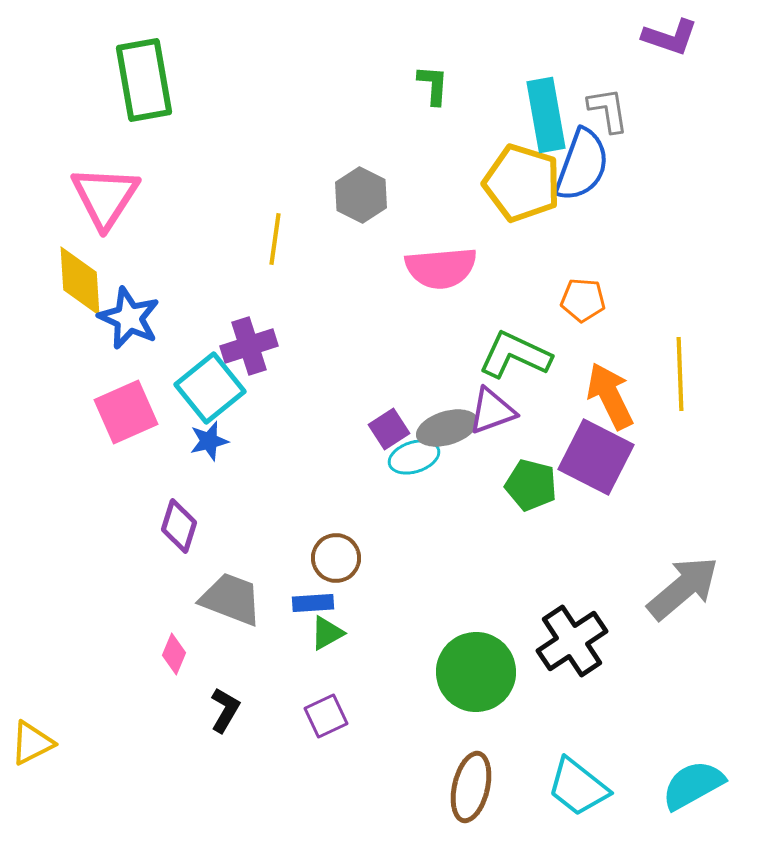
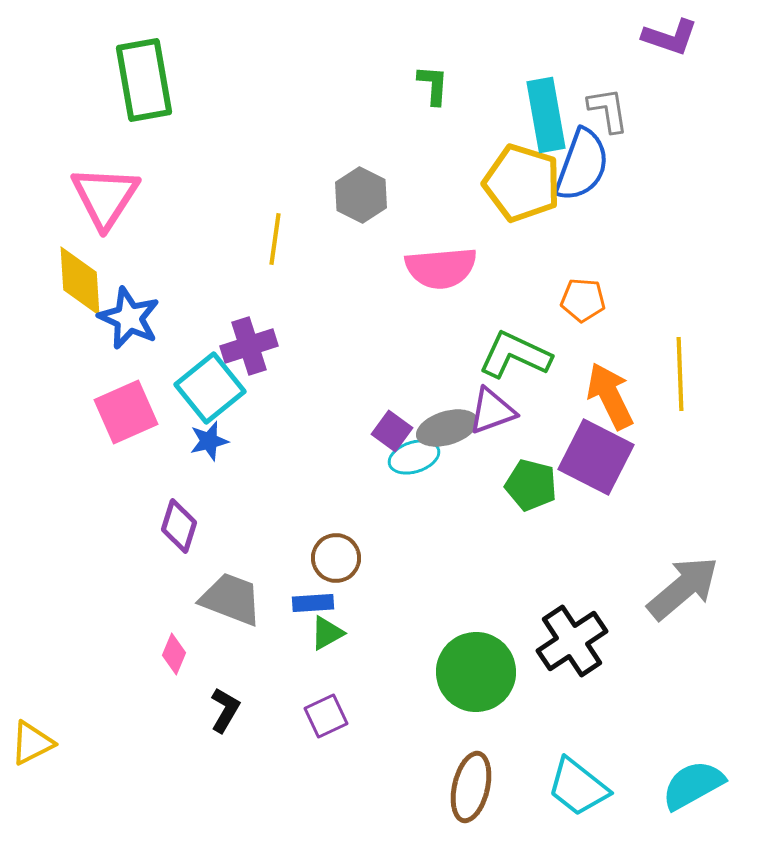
purple square at (389, 429): moved 3 px right, 2 px down; rotated 21 degrees counterclockwise
